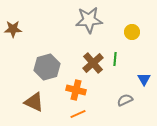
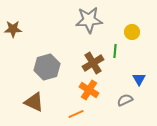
green line: moved 8 px up
brown cross: rotated 10 degrees clockwise
blue triangle: moved 5 px left
orange cross: moved 13 px right; rotated 18 degrees clockwise
orange line: moved 2 px left
